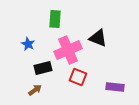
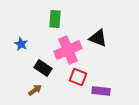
blue star: moved 7 px left
black rectangle: rotated 48 degrees clockwise
purple rectangle: moved 14 px left, 4 px down
